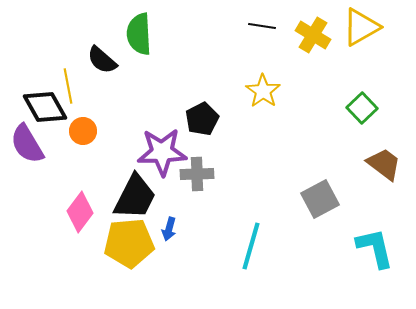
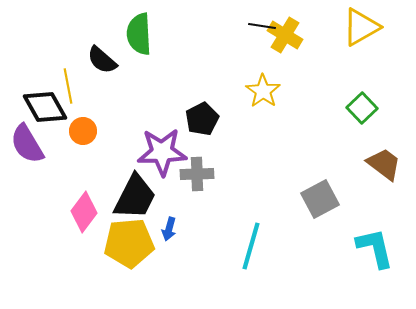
yellow cross: moved 28 px left
pink diamond: moved 4 px right
